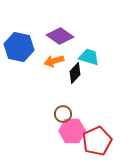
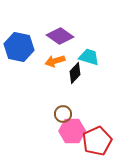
orange arrow: moved 1 px right
